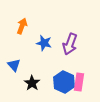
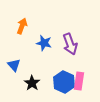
purple arrow: rotated 40 degrees counterclockwise
pink rectangle: moved 1 px up
